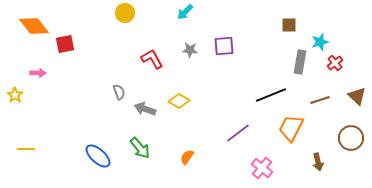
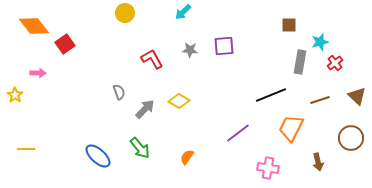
cyan arrow: moved 2 px left
red square: rotated 24 degrees counterclockwise
gray arrow: rotated 115 degrees clockwise
pink cross: moved 6 px right; rotated 30 degrees counterclockwise
